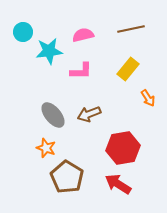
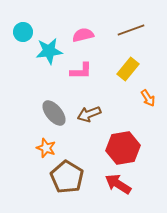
brown line: moved 1 px down; rotated 8 degrees counterclockwise
gray ellipse: moved 1 px right, 2 px up
